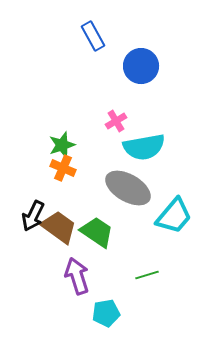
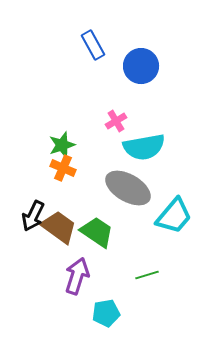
blue rectangle: moved 9 px down
purple arrow: rotated 36 degrees clockwise
